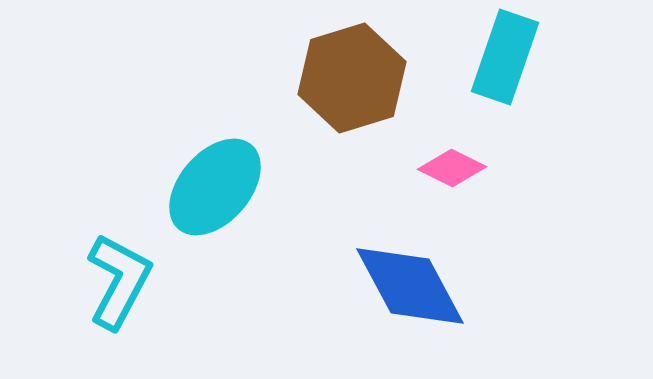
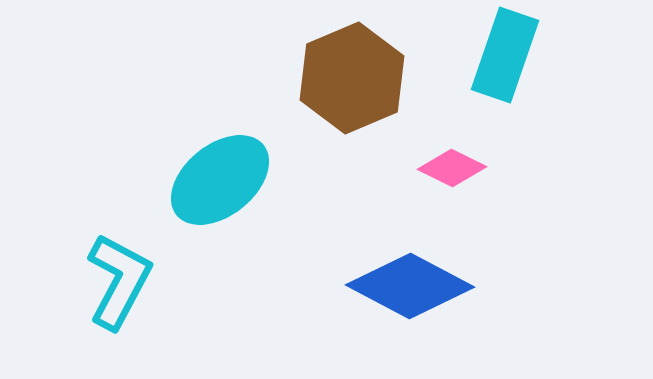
cyan rectangle: moved 2 px up
brown hexagon: rotated 6 degrees counterclockwise
cyan ellipse: moved 5 px right, 7 px up; rotated 10 degrees clockwise
blue diamond: rotated 34 degrees counterclockwise
